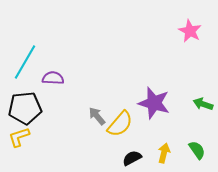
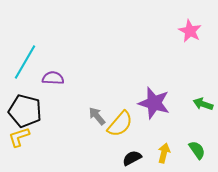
black pentagon: moved 3 px down; rotated 20 degrees clockwise
